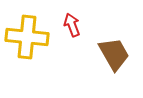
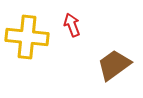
brown trapezoid: moved 11 px down; rotated 96 degrees counterclockwise
